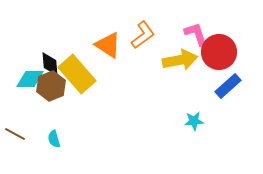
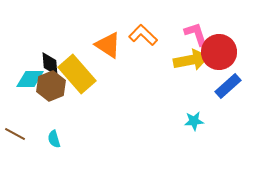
orange L-shape: rotated 100 degrees counterclockwise
yellow arrow: moved 11 px right
